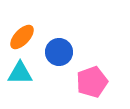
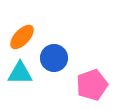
blue circle: moved 5 px left, 6 px down
pink pentagon: moved 3 px down
